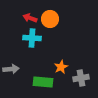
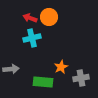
orange circle: moved 1 px left, 2 px up
cyan cross: rotated 18 degrees counterclockwise
